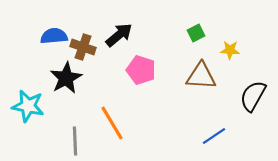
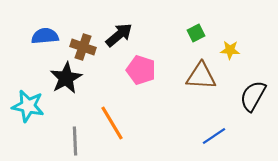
blue semicircle: moved 9 px left
